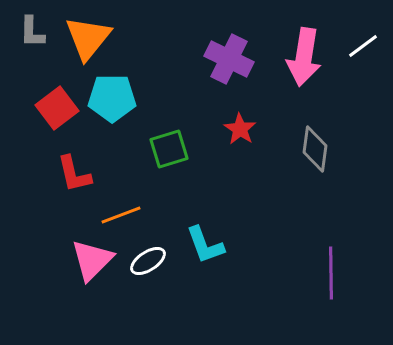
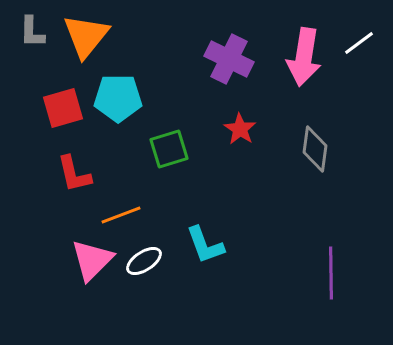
orange triangle: moved 2 px left, 2 px up
white line: moved 4 px left, 3 px up
cyan pentagon: moved 6 px right
red square: moved 6 px right; rotated 21 degrees clockwise
white ellipse: moved 4 px left
